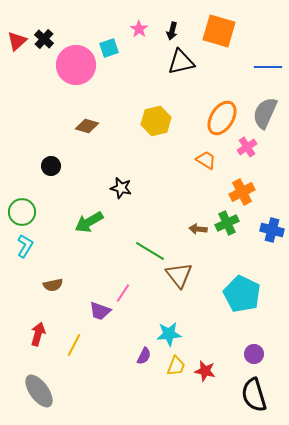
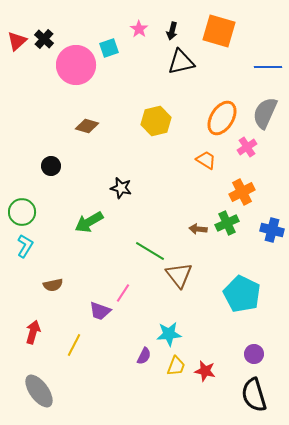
red arrow: moved 5 px left, 2 px up
